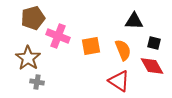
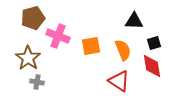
black square: rotated 32 degrees counterclockwise
red diamond: rotated 20 degrees clockwise
